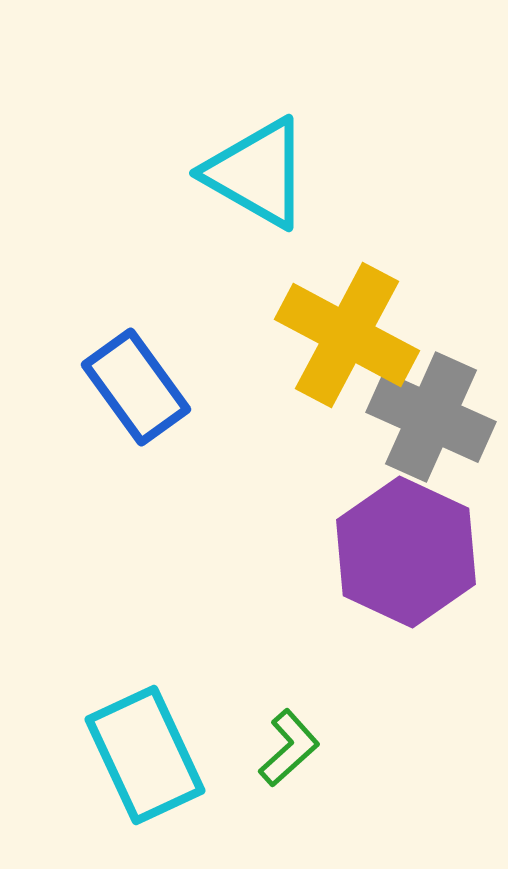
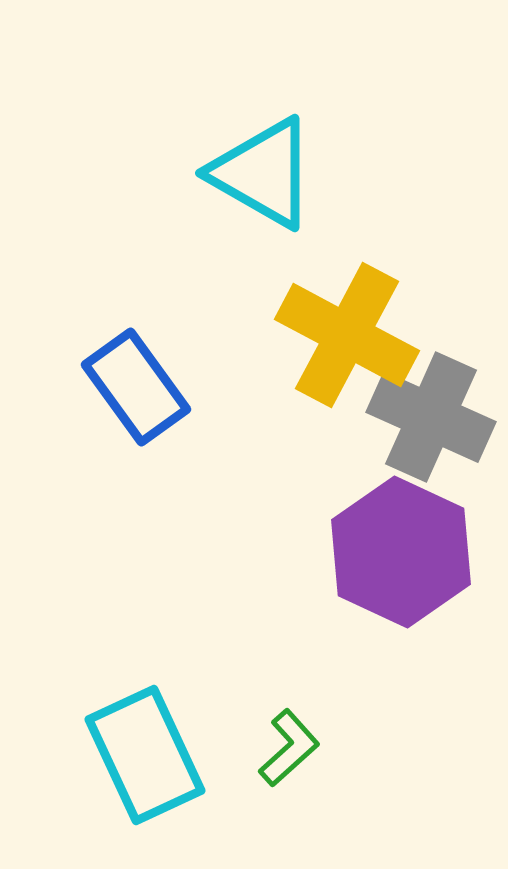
cyan triangle: moved 6 px right
purple hexagon: moved 5 px left
